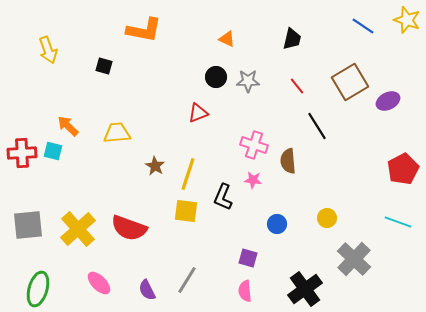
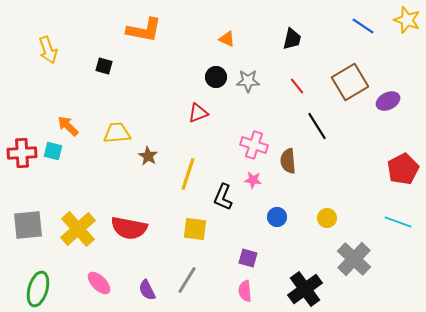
brown star: moved 7 px left, 10 px up
yellow square: moved 9 px right, 18 px down
blue circle: moved 7 px up
red semicircle: rotated 9 degrees counterclockwise
